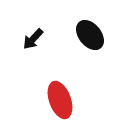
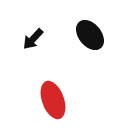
red ellipse: moved 7 px left
